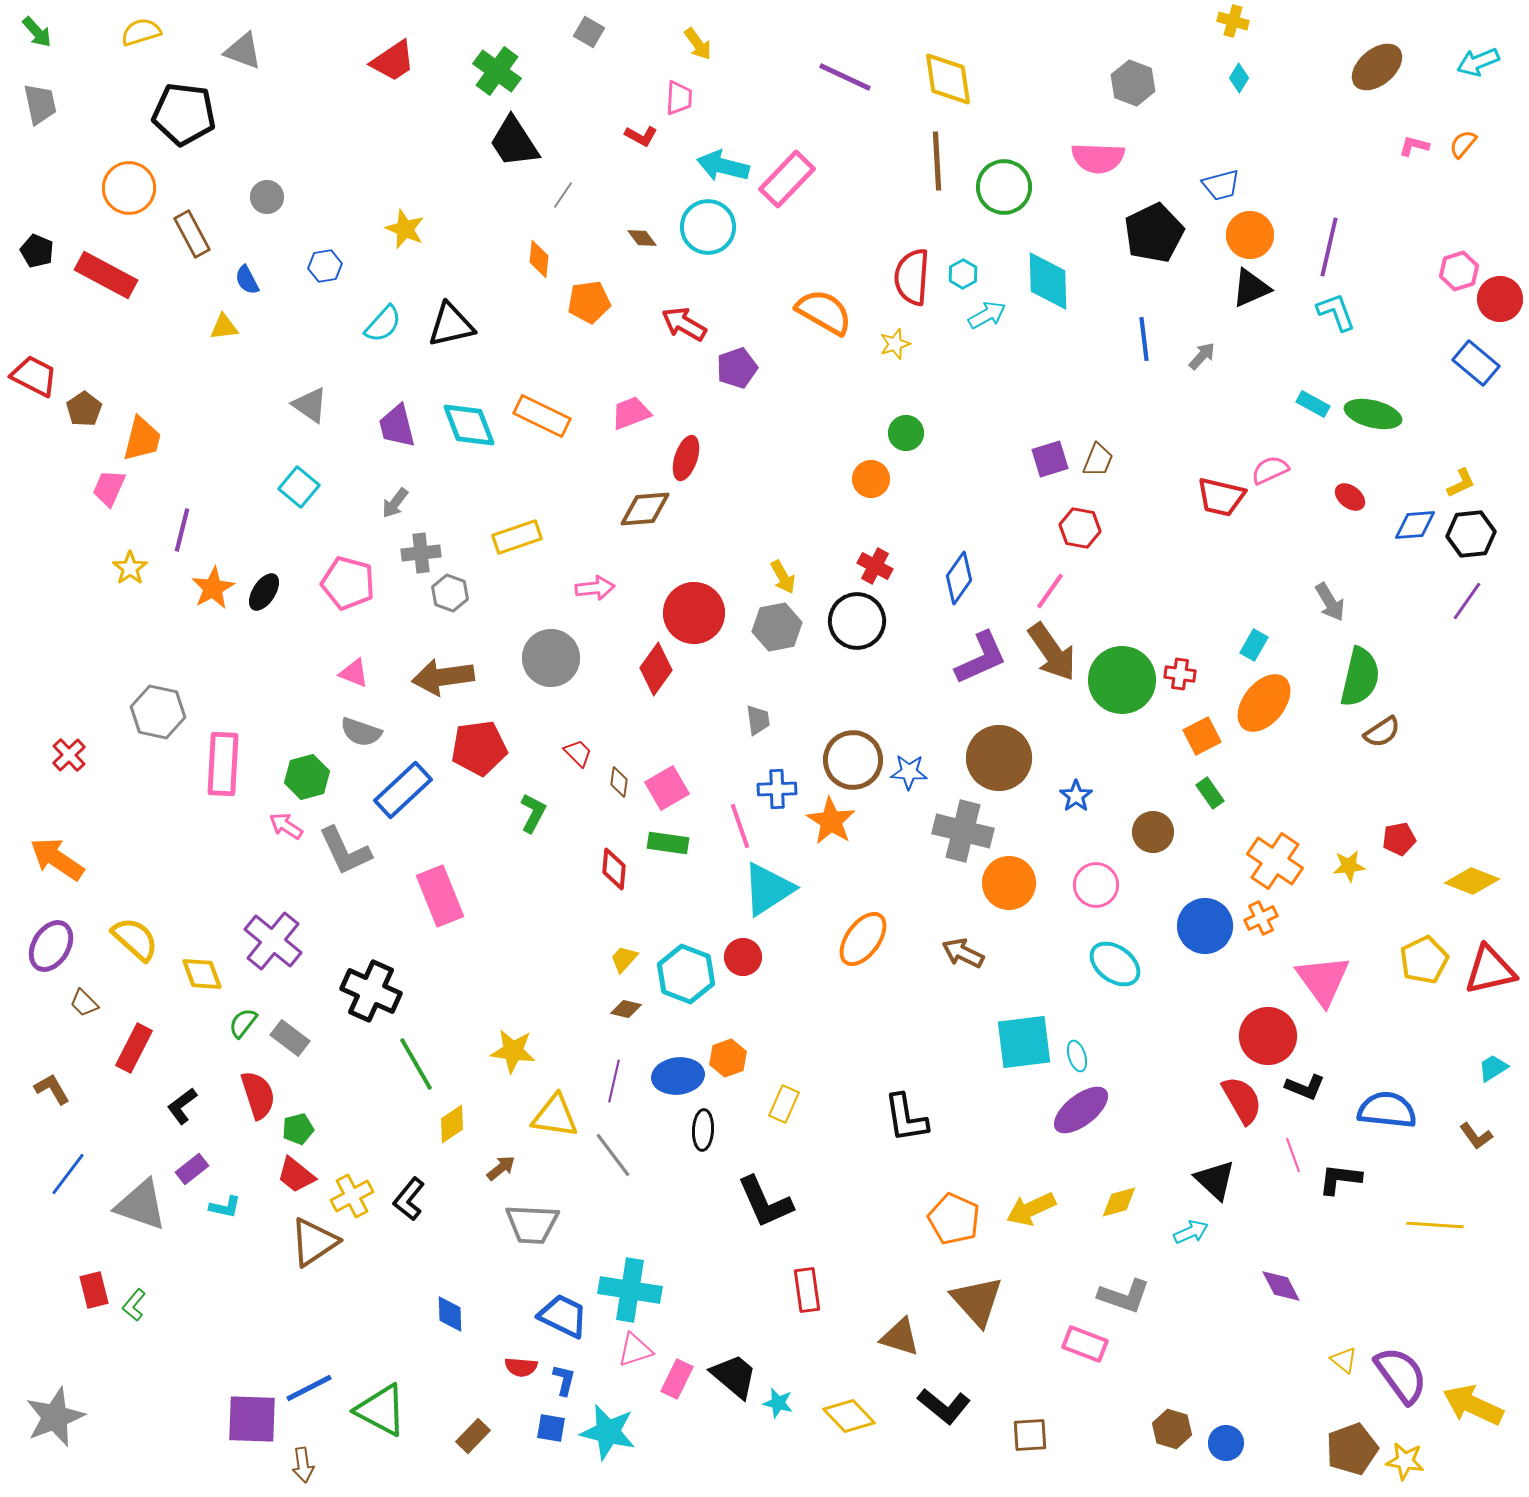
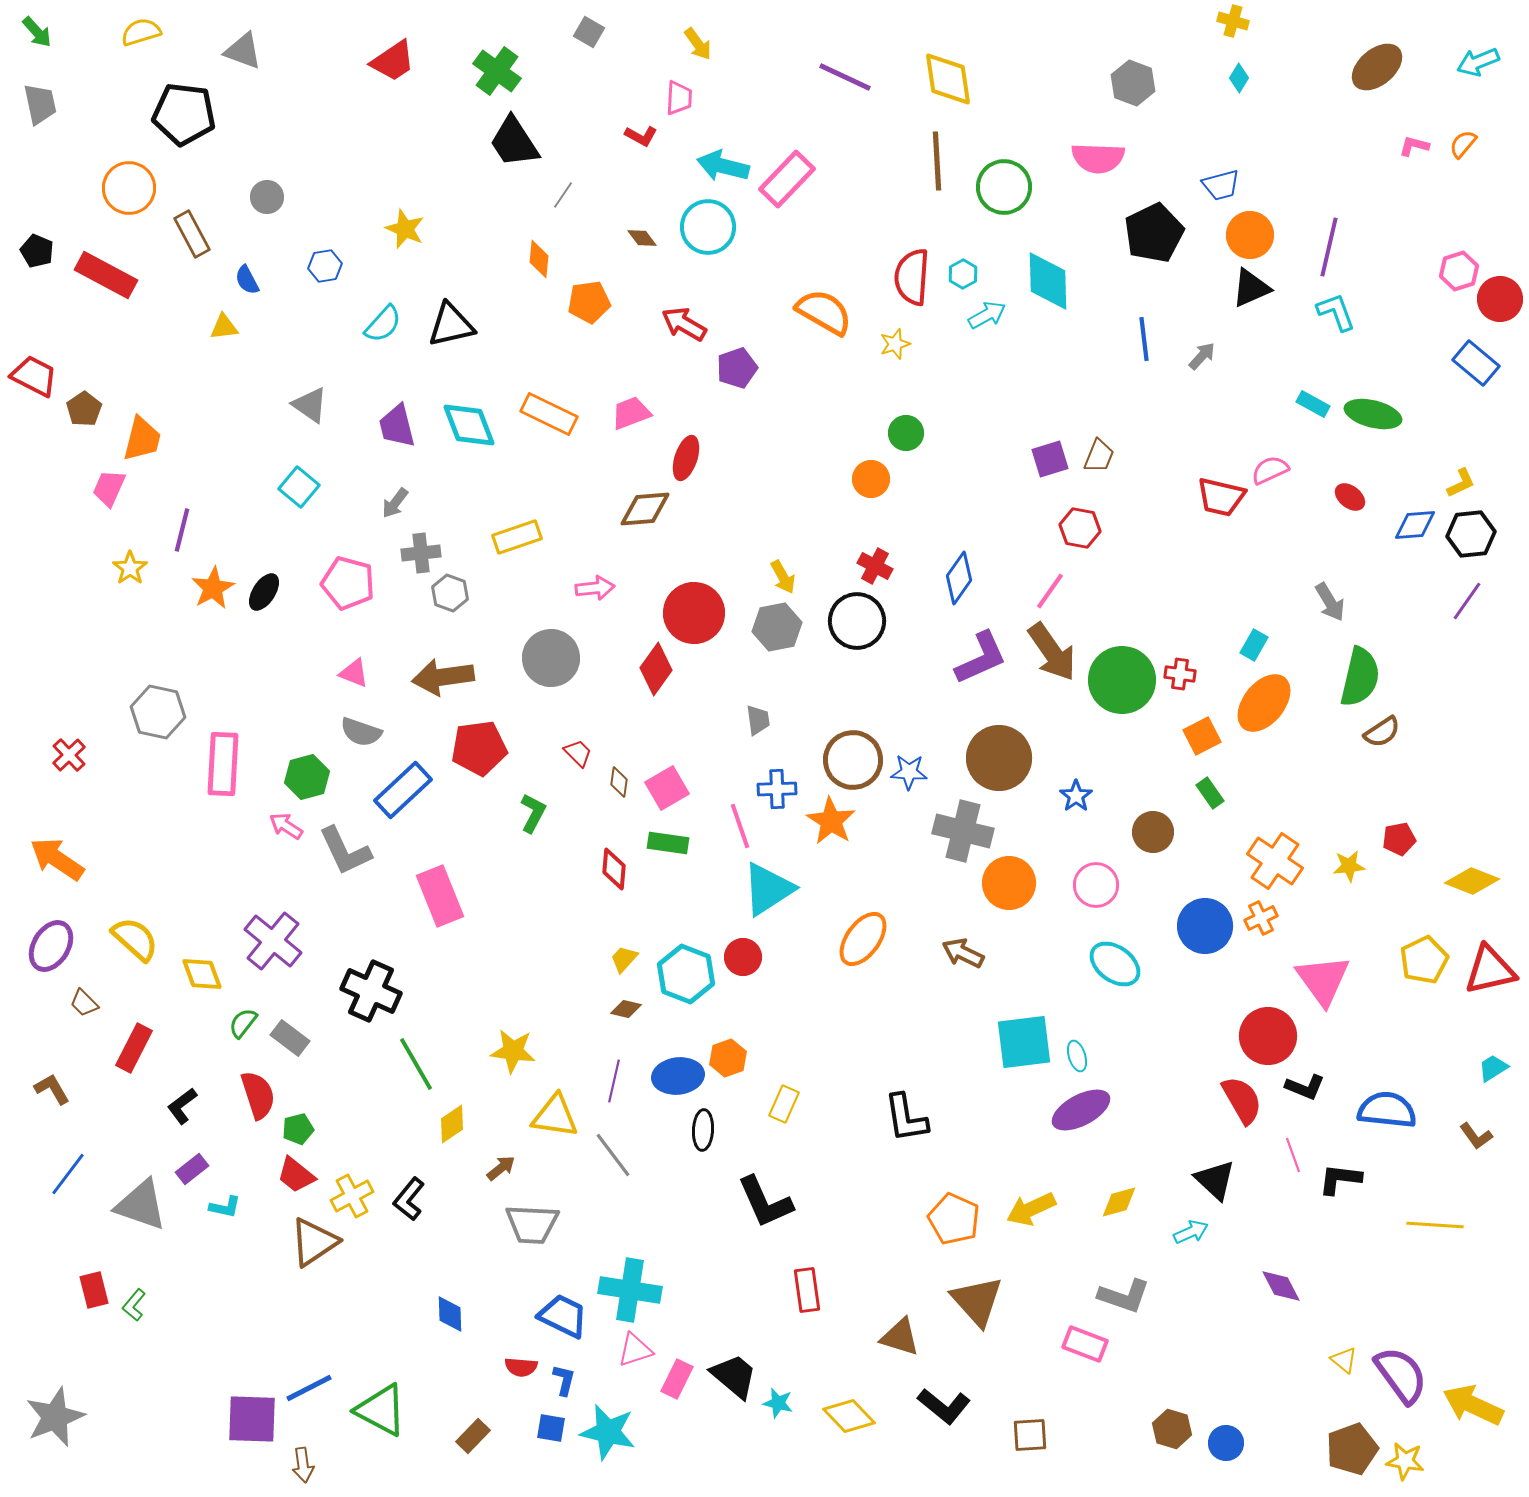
orange rectangle at (542, 416): moved 7 px right, 2 px up
brown trapezoid at (1098, 460): moved 1 px right, 4 px up
purple ellipse at (1081, 1110): rotated 10 degrees clockwise
